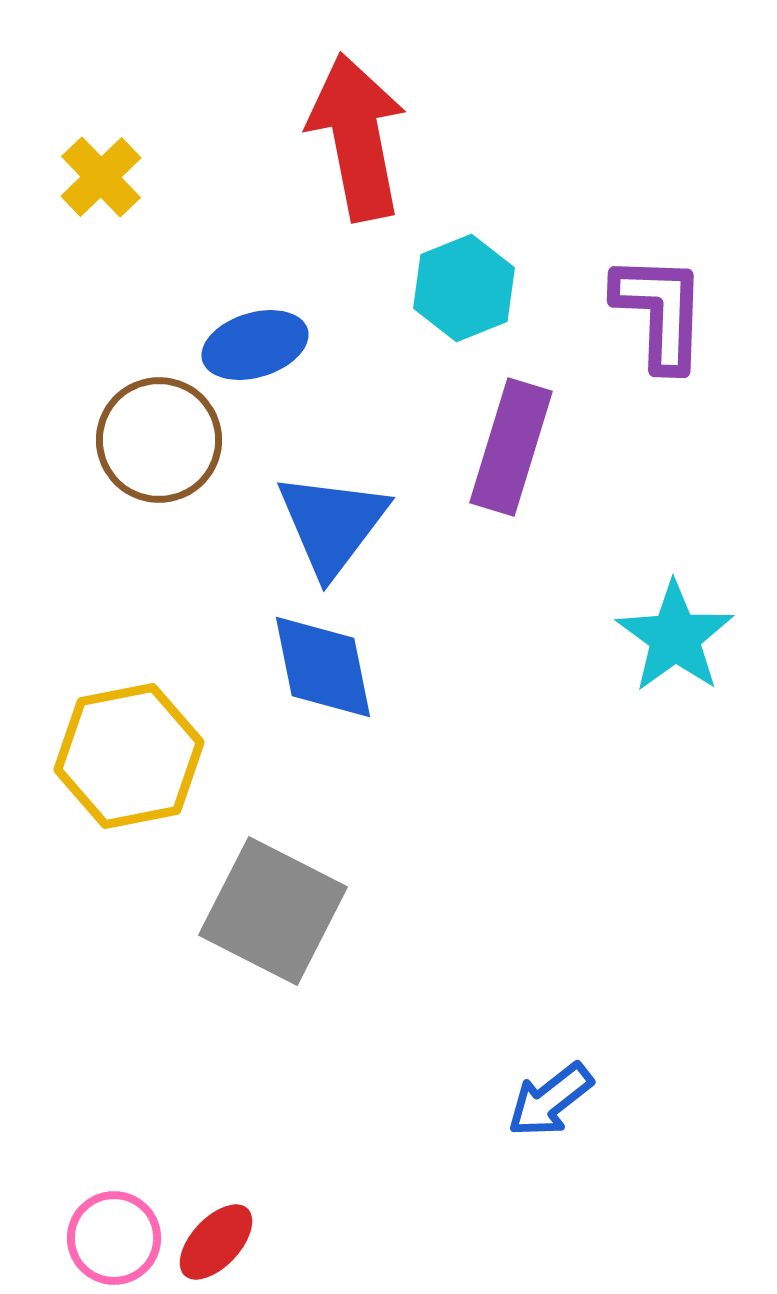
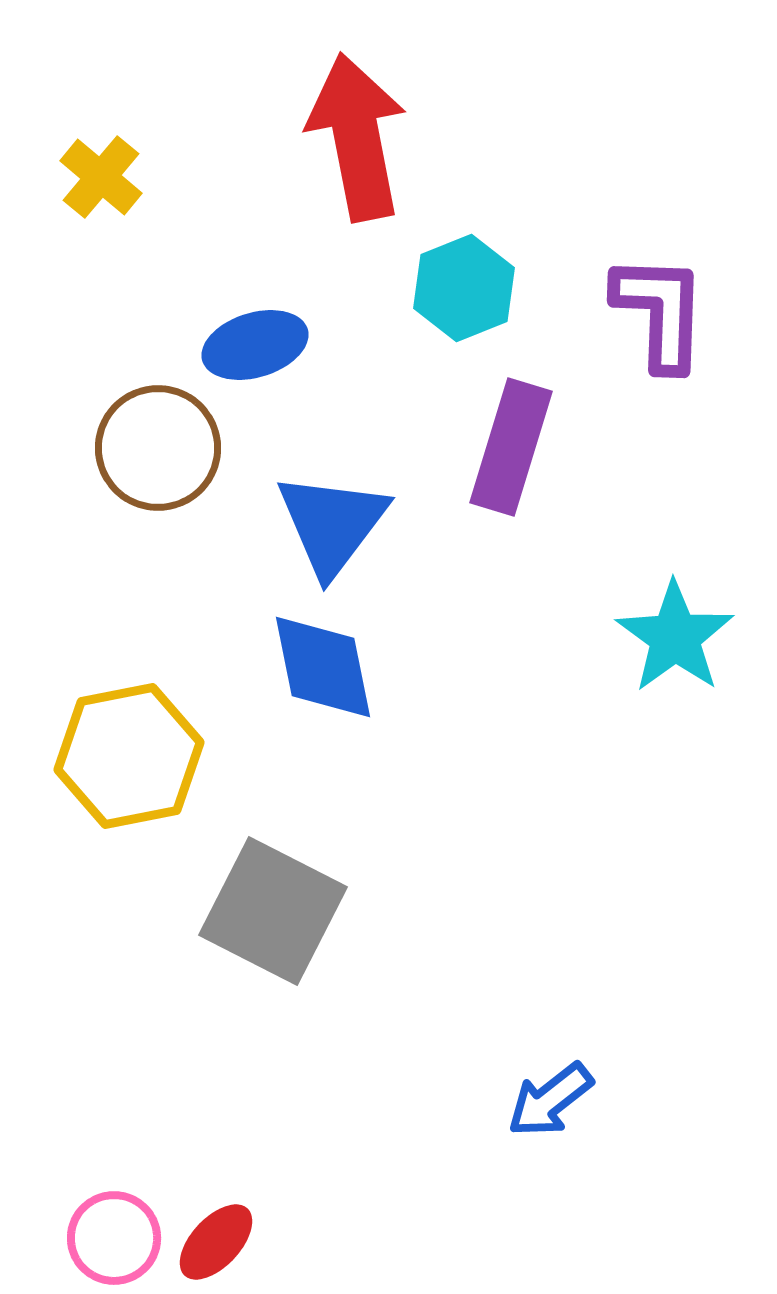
yellow cross: rotated 6 degrees counterclockwise
brown circle: moved 1 px left, 8 px down
